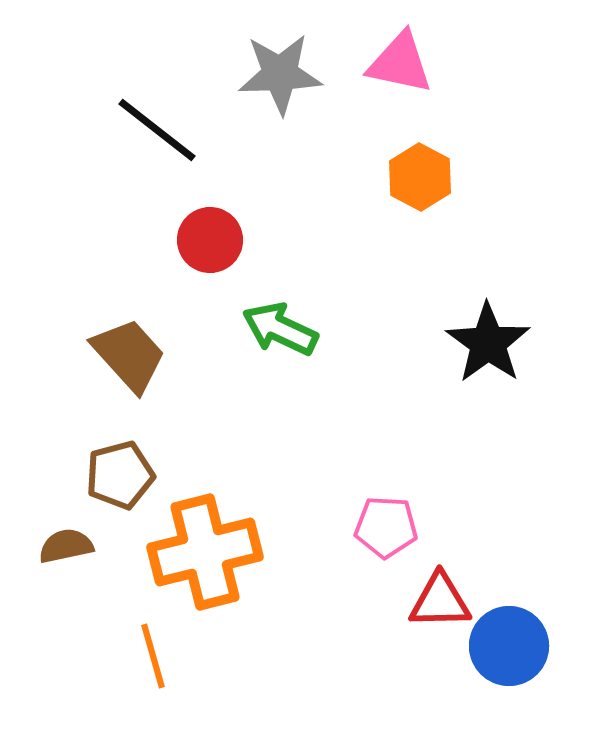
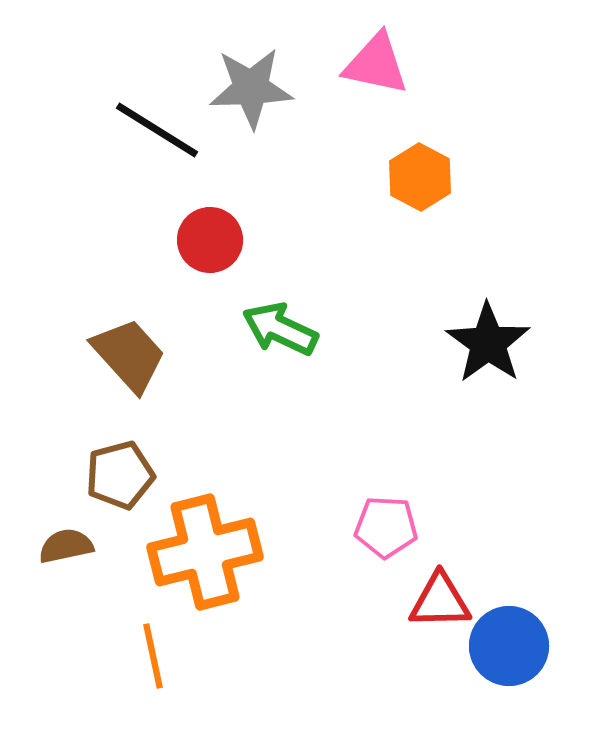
pink triangle: moved 24 px left, 1 px down
gray star: moved 29 px left, 14 px down
black line: rotated 6 degrees counterclockwise
orange line: rotated 4 degrees clockwise
